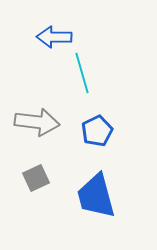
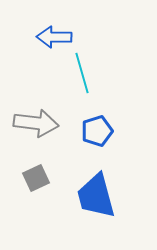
gray arrow: moved 1 px left, 1 px down
blue pentagon: rotated 8 degrees clockwise
